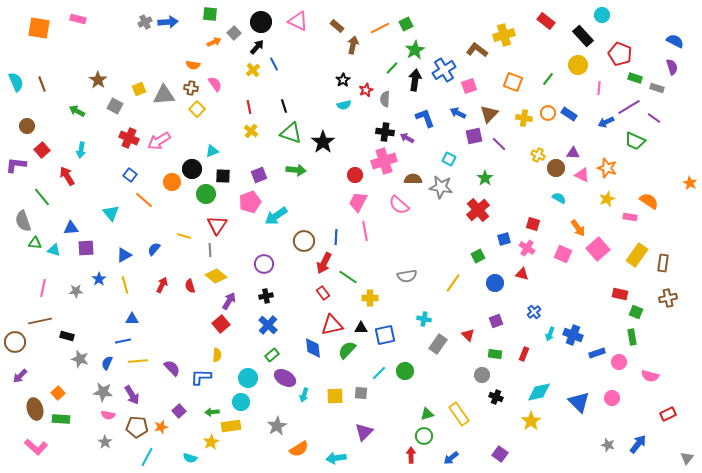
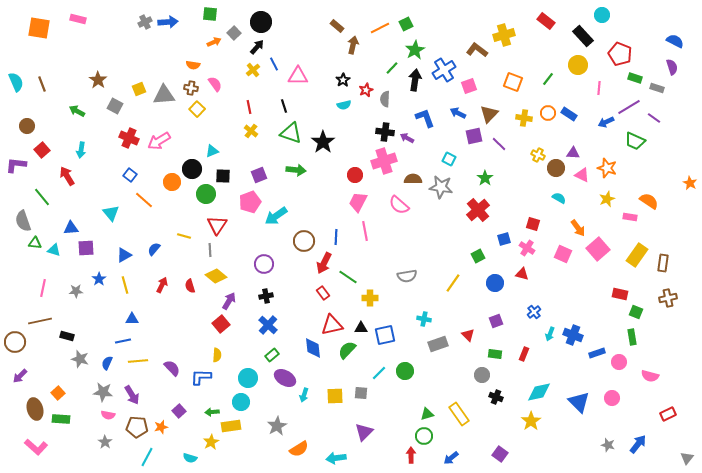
pink triangle at (298, 21): moved 55 px down; rotated 25 degrees counterclockwise
gray rectangle at (438, 344): rotated 36 degrees clockwise
